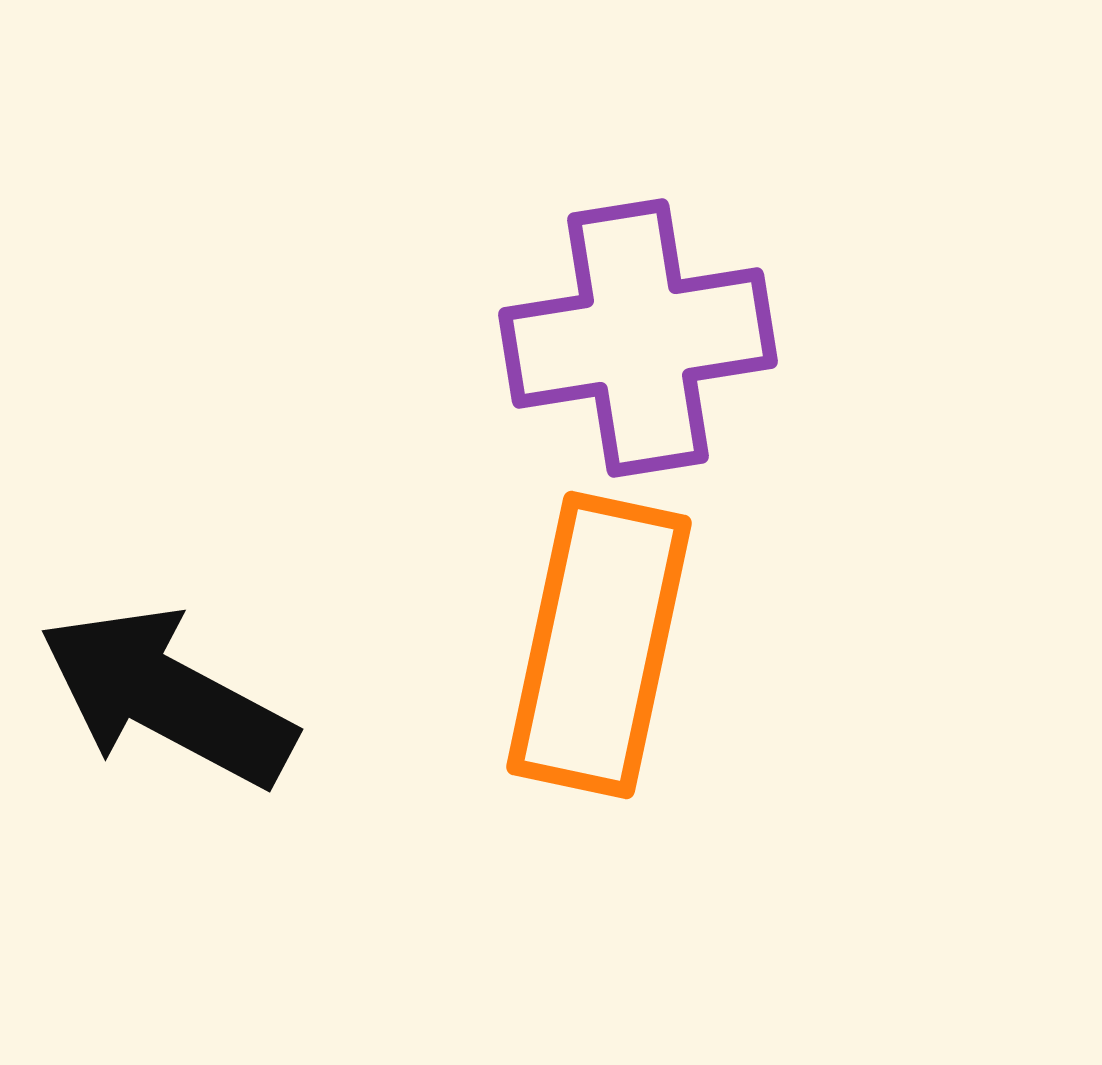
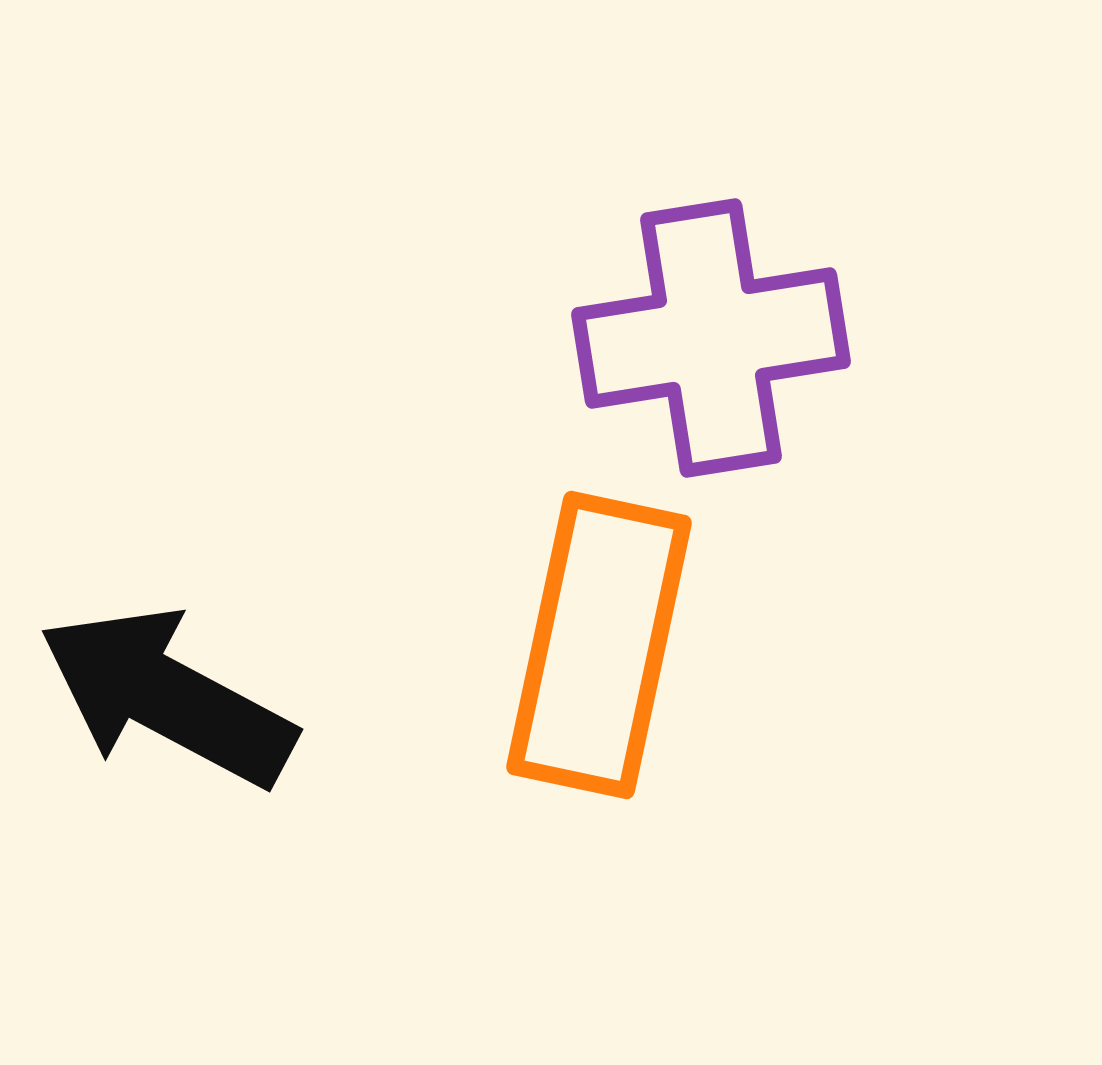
purple cross: moved 73 px right
